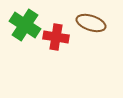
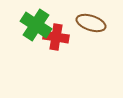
green cross: moved 11 px right
